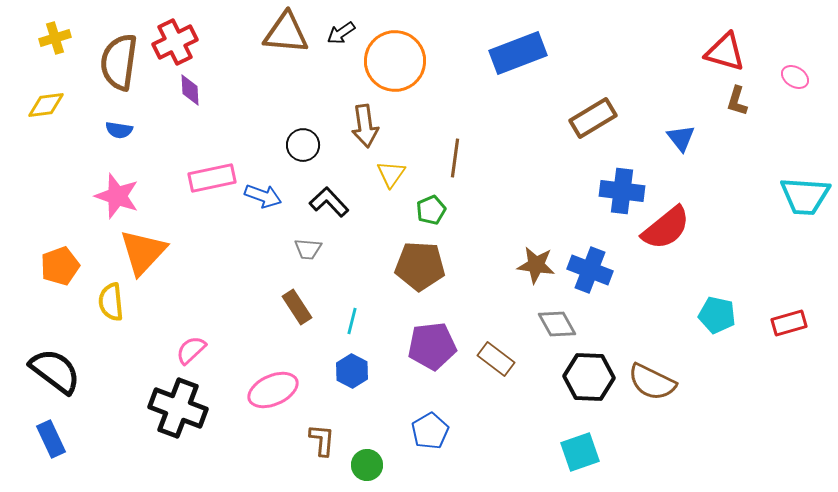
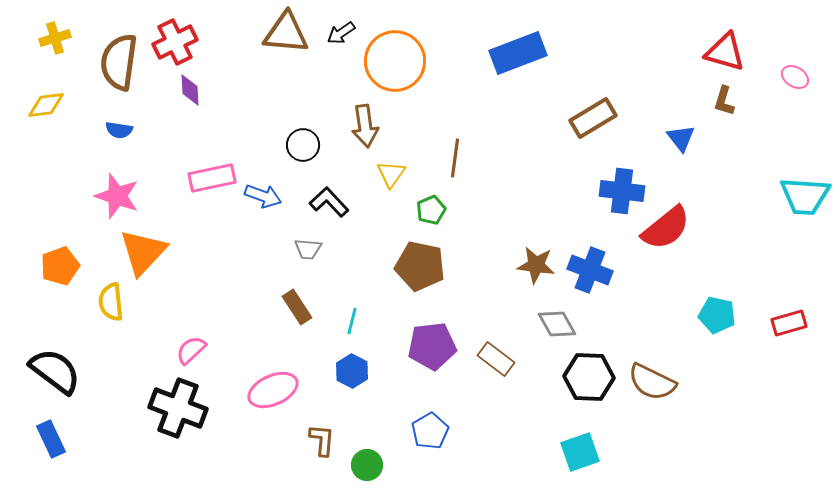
brown L-shape at (737, 101): moved 13 px left
brown pentagon at (420, 266): rotated 9 degrees clockwise
